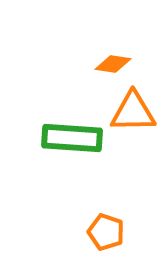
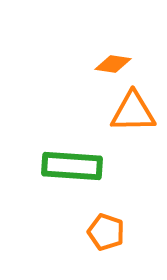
green rectangle: moved 28 px down
